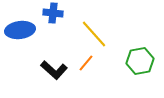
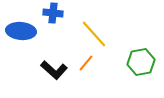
blue ellipse: moved 1 px right, 1 px down; rotated 12 degrees clockwise
green hexagon: moved 1 px right, 1 px down
